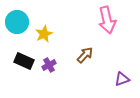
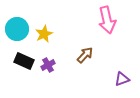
cyan circle: moved 7 px down
purple cross: moved 1 px left
